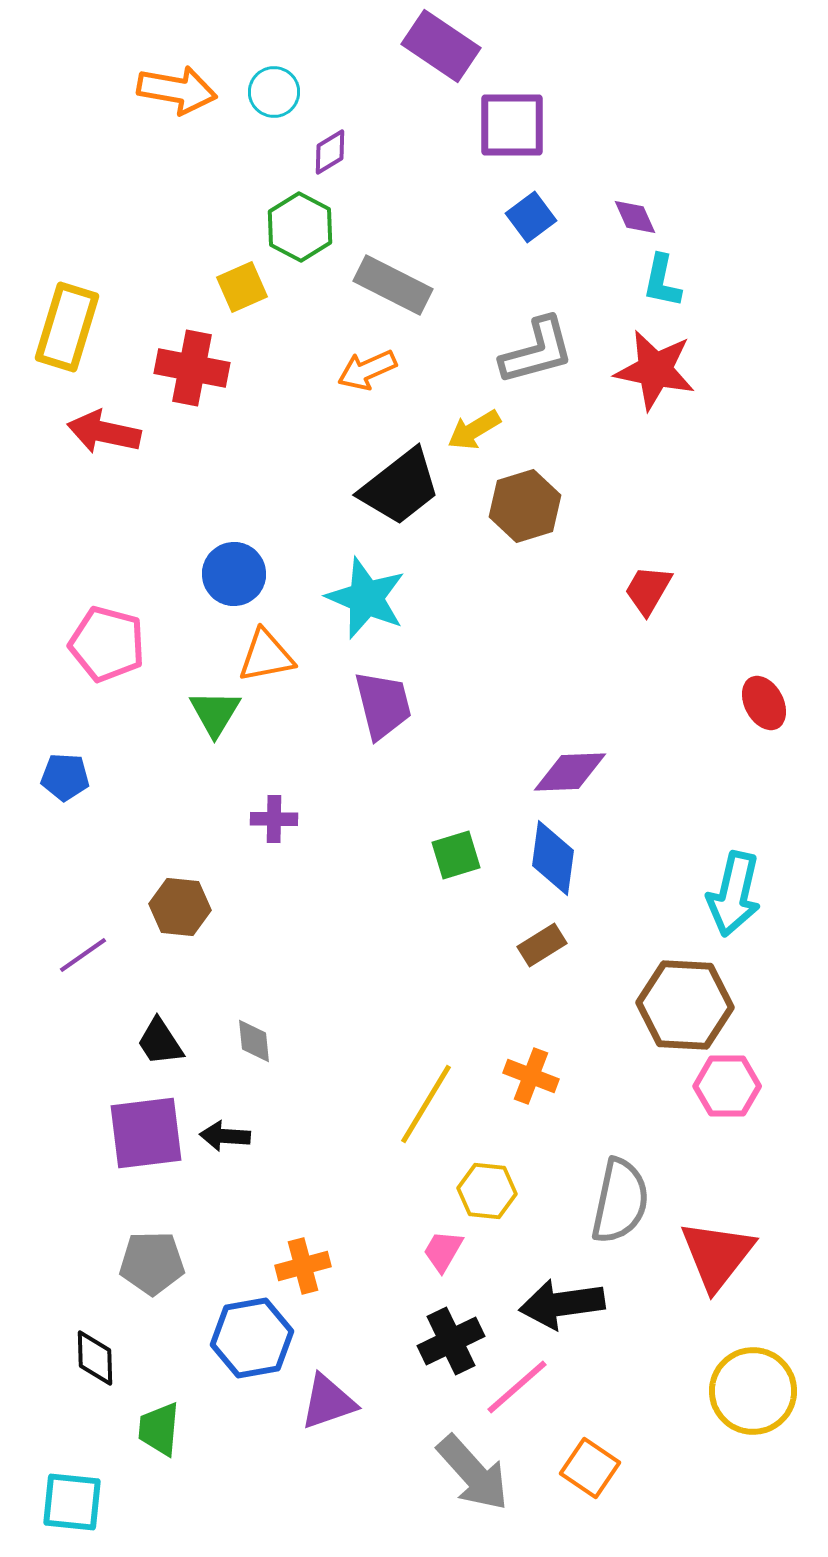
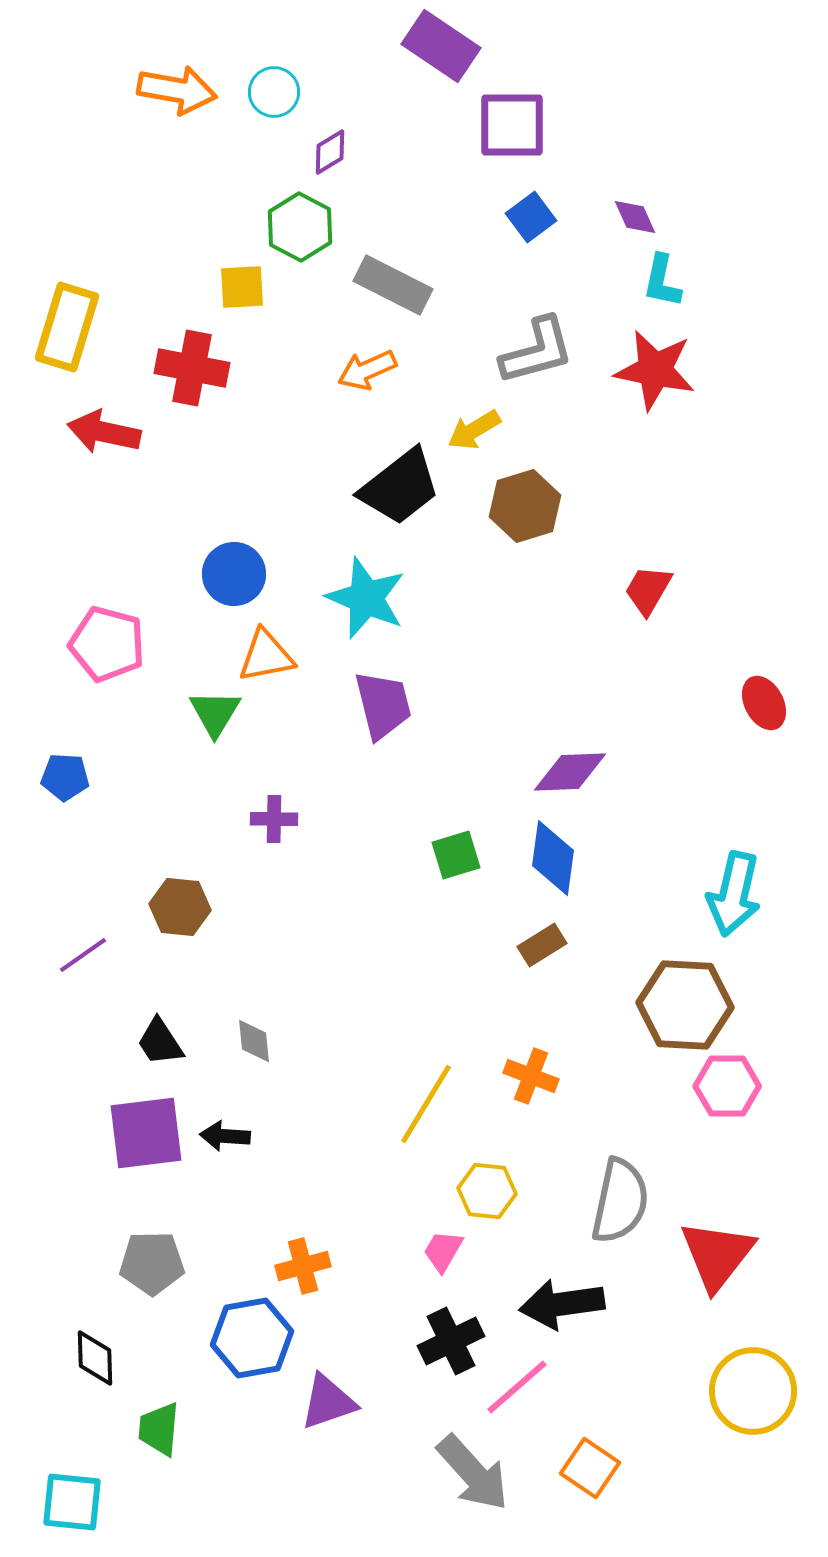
yellow square at (242, 287): rotated 21 degrees clockwise
